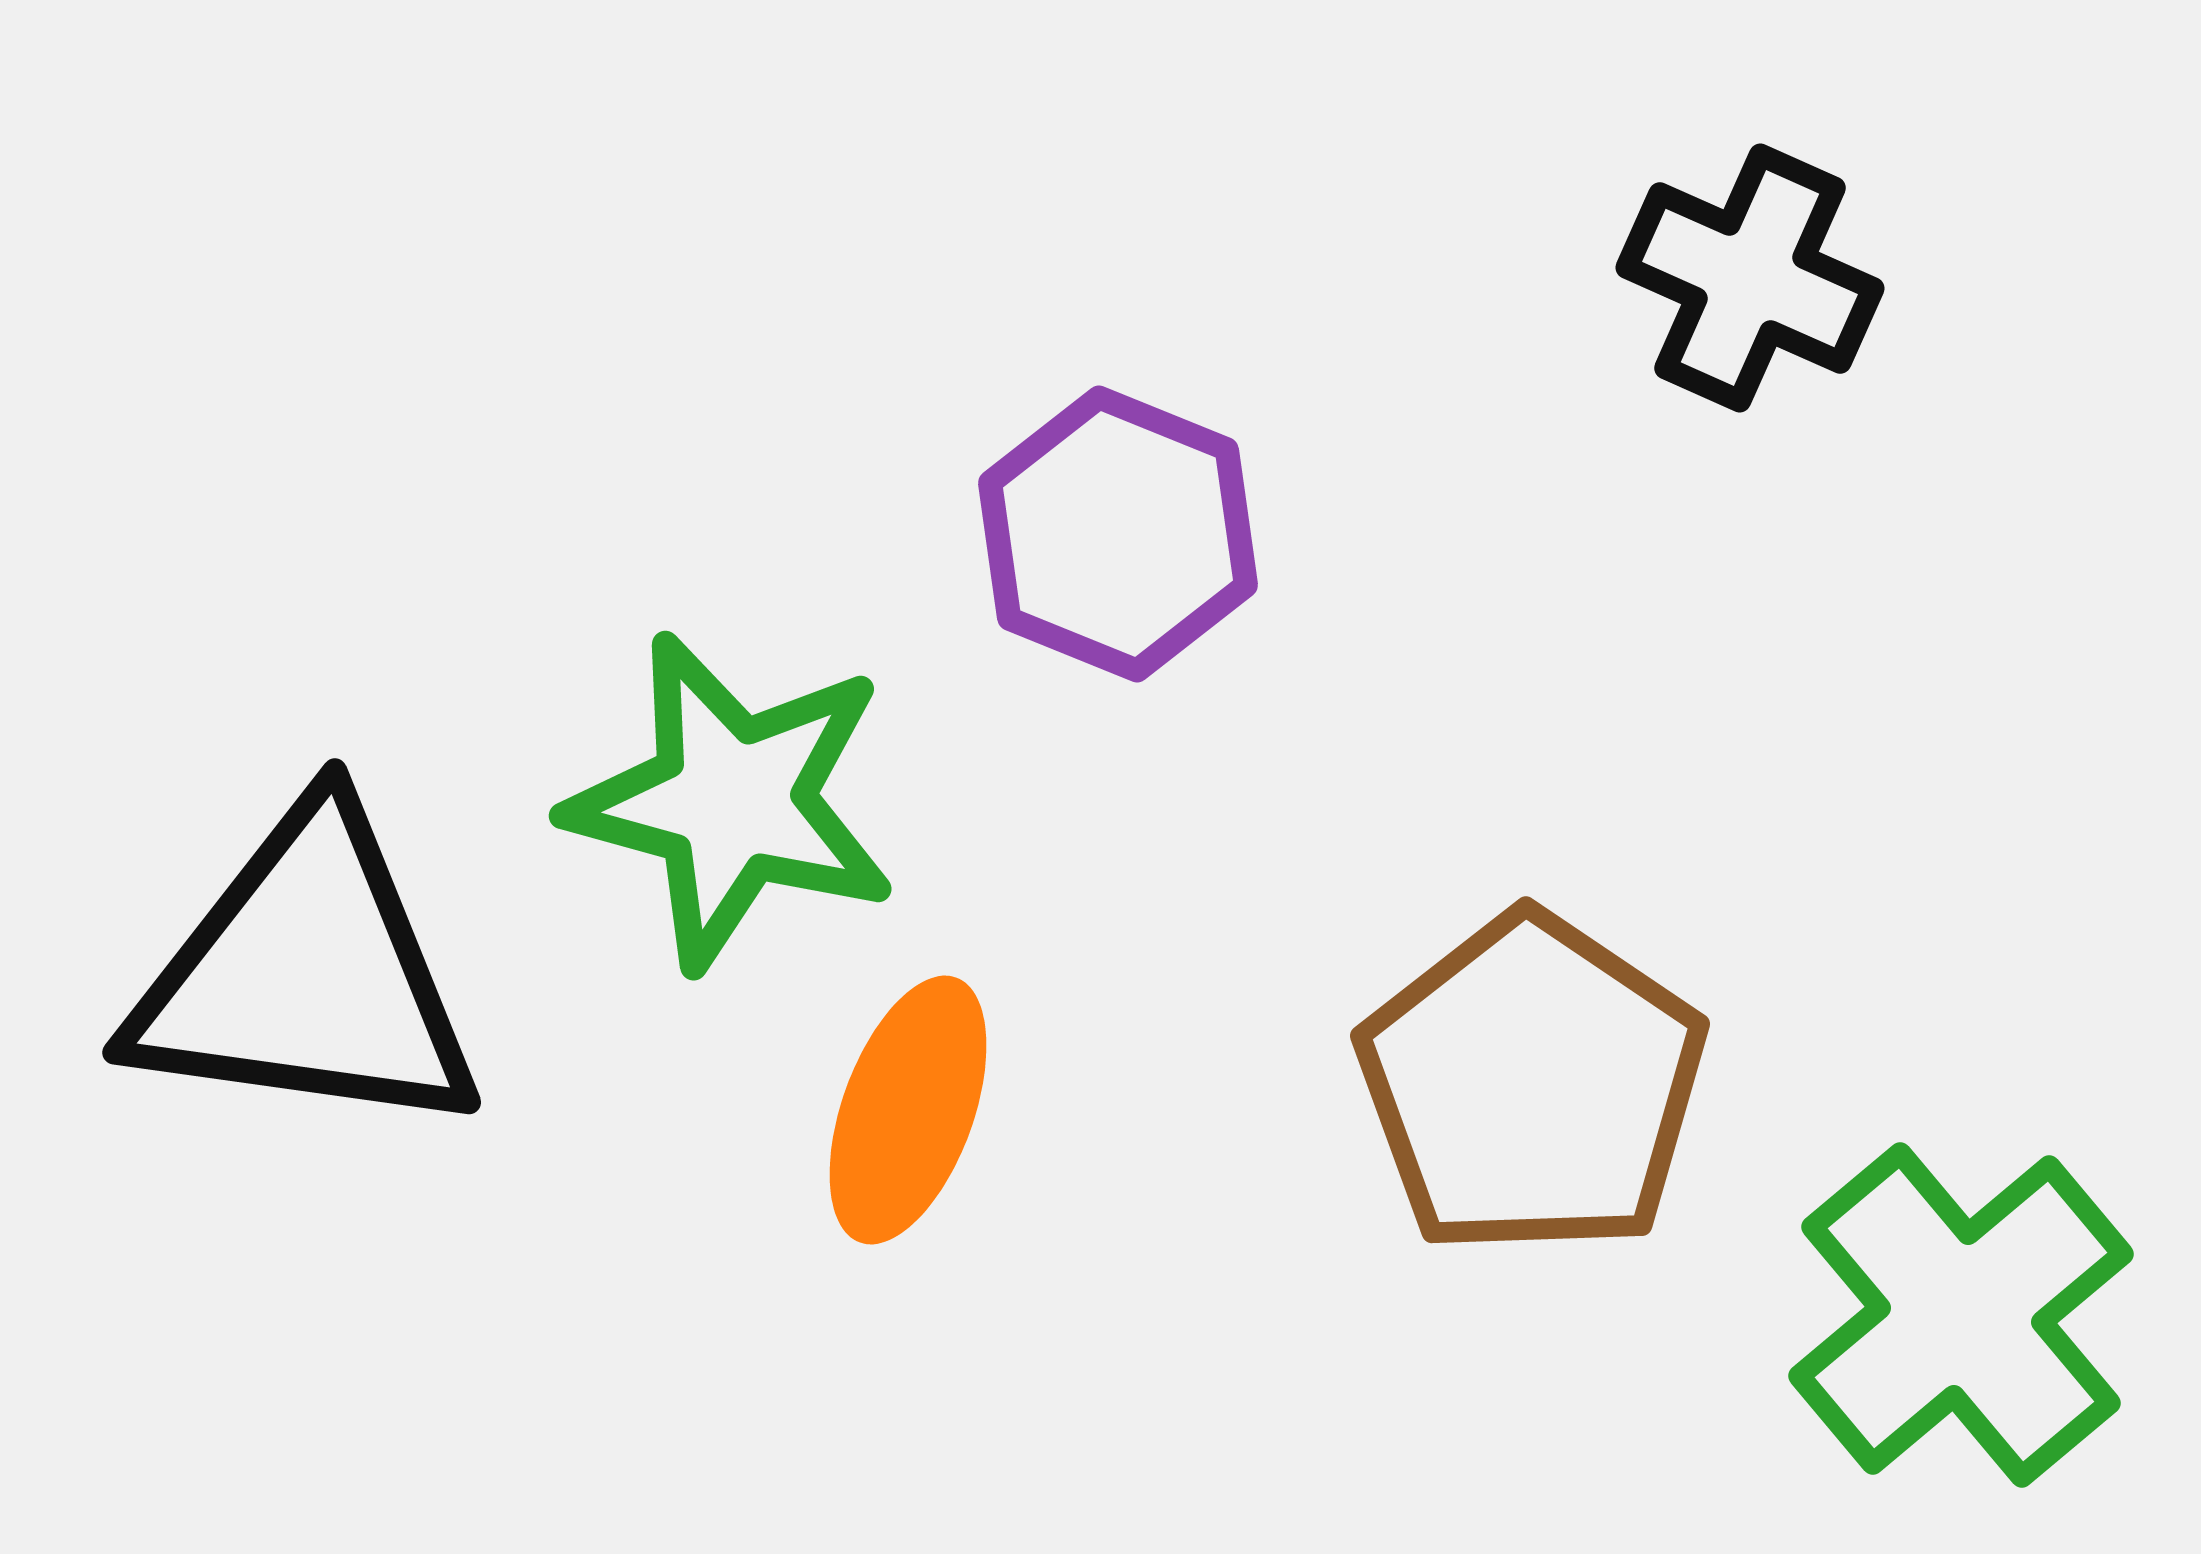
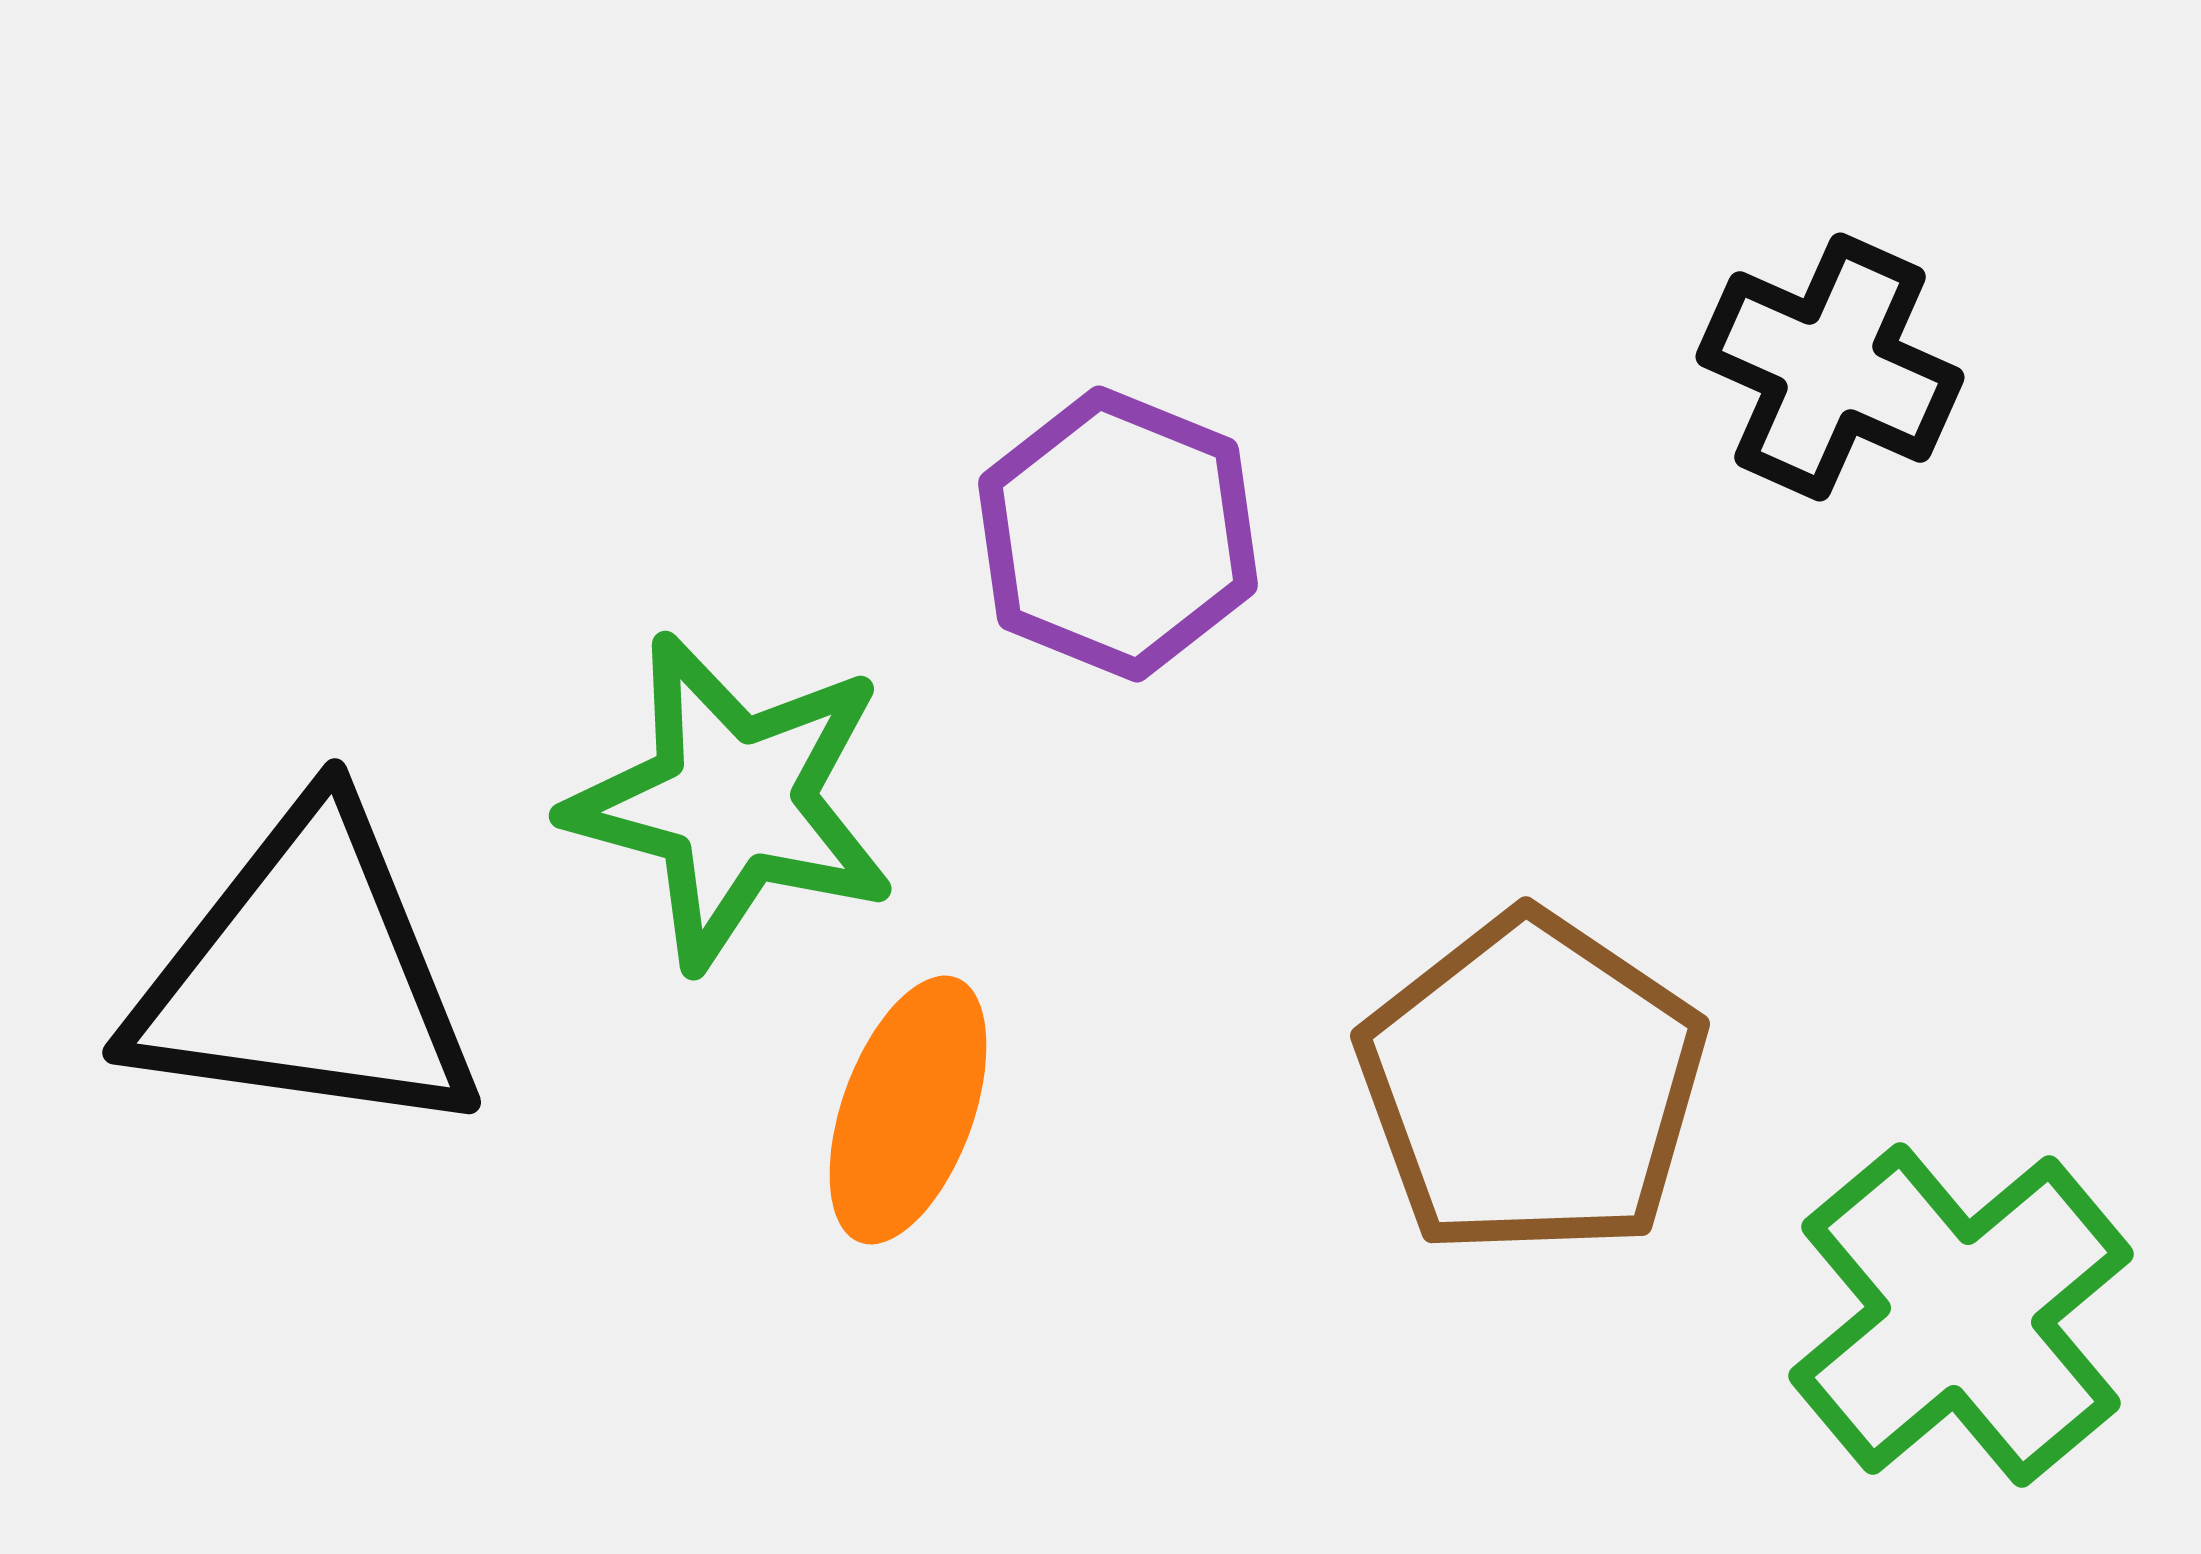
black cross: moved 80 px right, 89 px down
